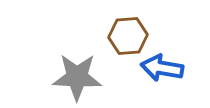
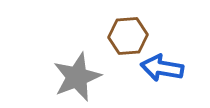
gray star: rotated 24 degrees counterclockwise
